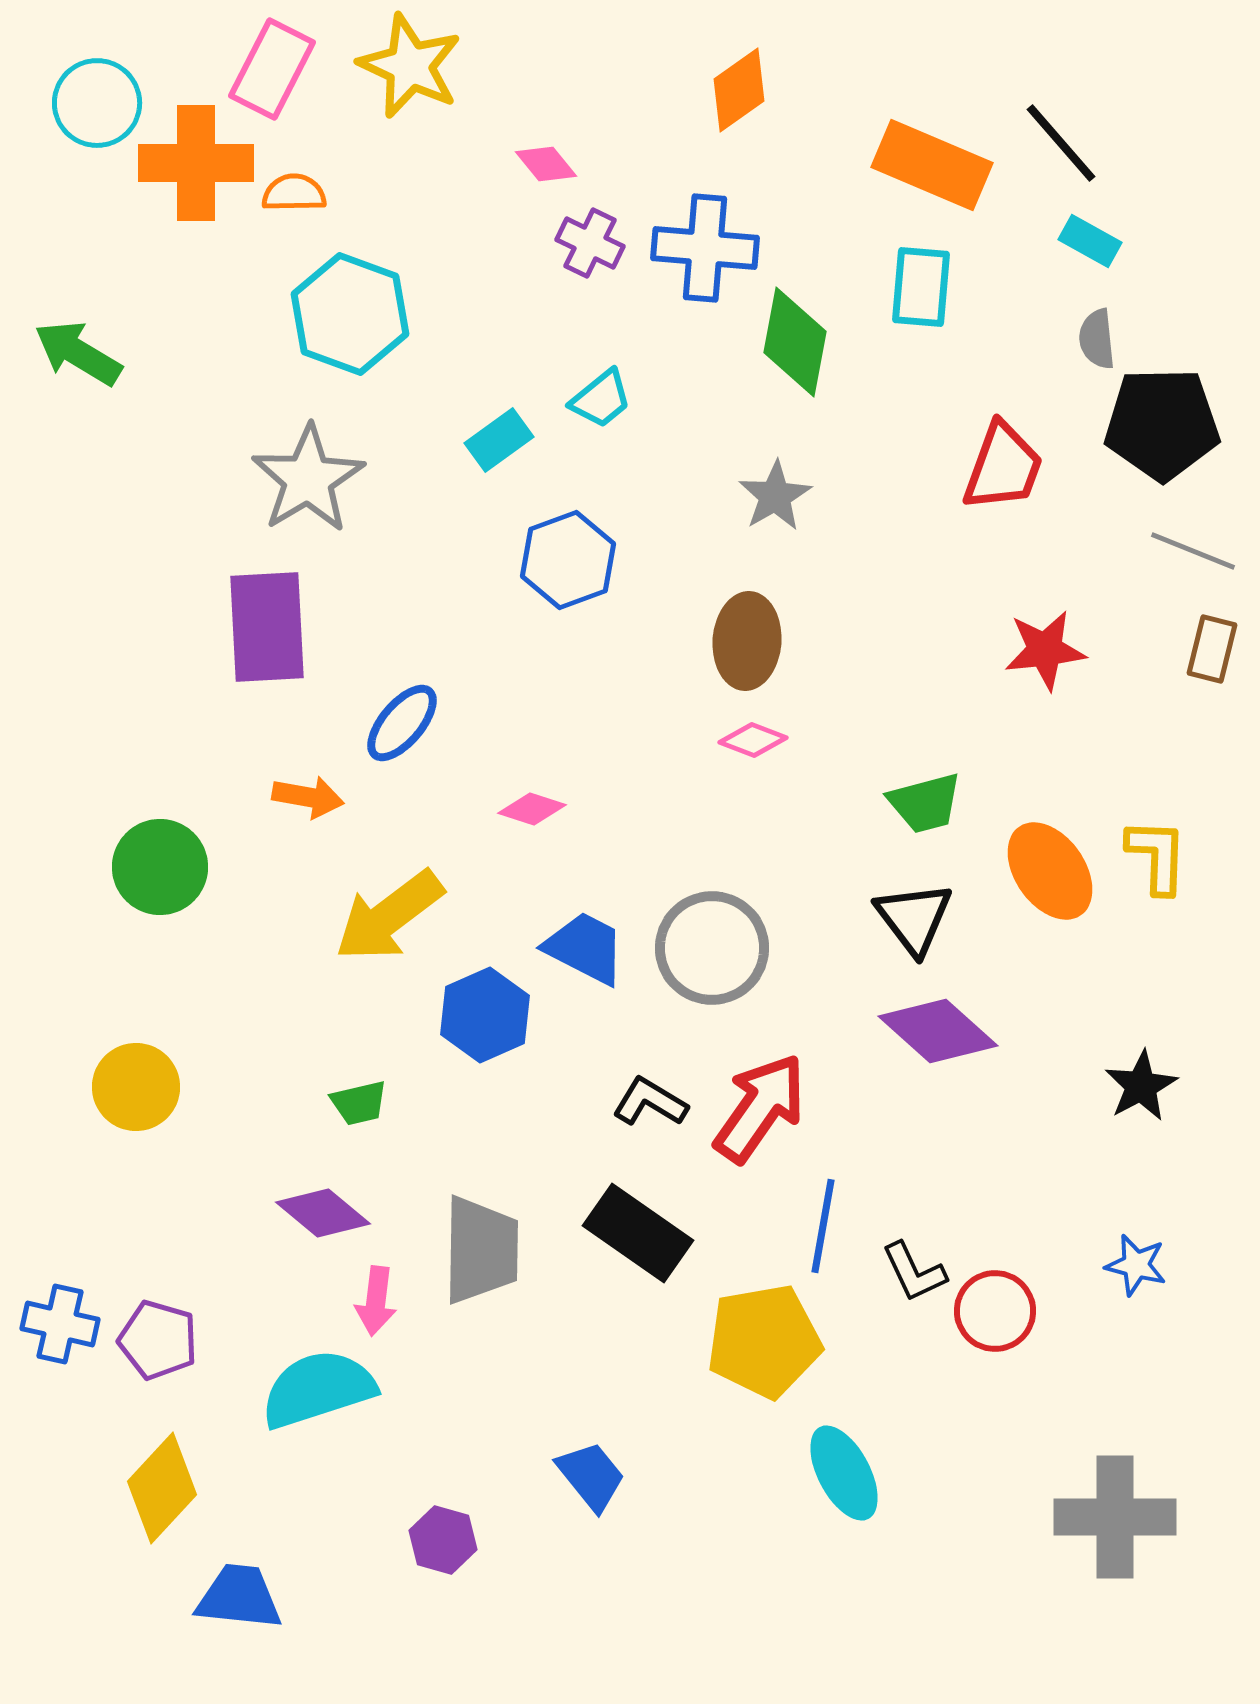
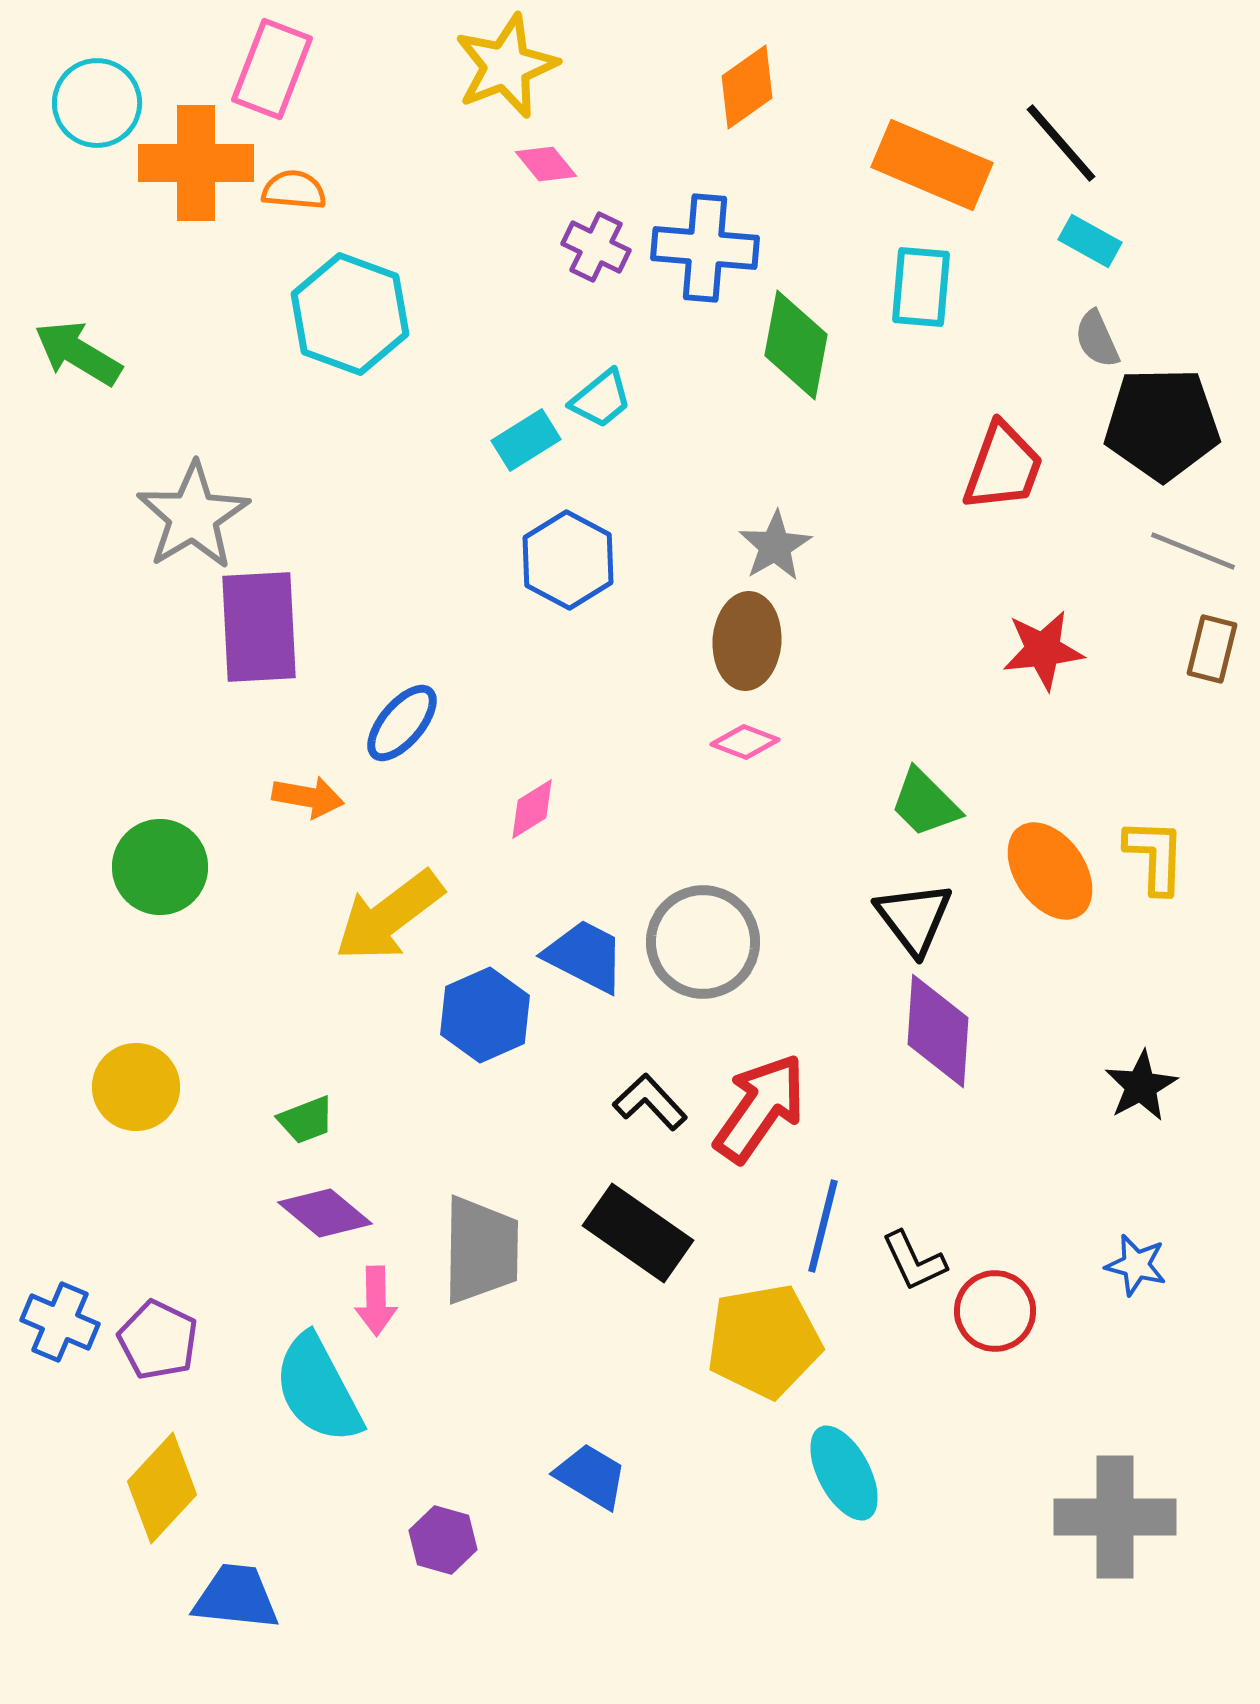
yellow star at (410, 66): moved 96 px right; rotated 26 degrees clockwise
pink rectangle at (272, 69): rotated 6 degrees counterclockwise
orange diamond at (739, 90): moved 8 px right, 3 px up
orange semicircle at (294, 193): moved 3 px up; rotated 6 degrees clockwise
purple cross at (590, 243): moved 6 px right, 4 px down
gray semicircle at (1097, 339): rotated 18 degrees counterclockwise
green diamond at (795, 342): moved 1 px right, 3 px down
cyan rectangle at (499, 440): moved 27 px right; rotated 4 degrees clockwise
gray star at (308, 479): moved 115 px left, 37 px down
gray star at (775, 496): moved 50 px down
blue hexagon at (568, 560): rotated 12 degrees counterclockwise
purple rectangle at (267, 627): moved 8 px left
red star at (1045, 650): moved 2 px left
pink diamond at (753, 740): moved 8 px left, 2 px down
green trapezoid at (925, 803): rotated 60 degrees clockwise
pink diamond at (532, 809): rotated 50 degrees counterclockwise
yellow L-shape at (1157, 856): moved 2 px left
blue trapezoid at (585, 948): moved 8 px down
gray circle at (712, 948): moved 9 px left, 6 px up
purple diamond at (938, 1031): rotated 52 degrees clockwise
black L-shape at (650, 1102): rotated 16 degrees clockwise
green trapezoid at (359, 1103): moved 53 px left, 17 px down; rotated 8 degrees counterclockwise
purple diamond at (323, 1213): moved 2 px right
blue line at (823, 1226): rotated 4 degrees clockwise
black L-shape at (914, 1272): moved 11 px up
pink arrow at (376, 1301): rotated 8 degrees counterclockwise
blue cross at (60, 1324): moved 2 px up; rotated 10 degrees clockwise
purple pentagon at (158, 1340): rotated 10 degrees clockwise
cyan semicircle at (318, 1389): rotated 100 degrees counterclockwise
blue trapezoid at (591, 1476): rotated 20 degrees counterclockwise
blue trapezoid at (239, 1597): moved 3 px left
